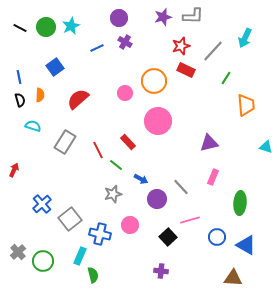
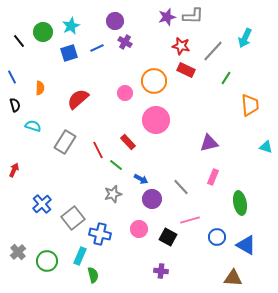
purple star at (163, 17): moved 4 px right
purple circle at (119, 18): moved 4 px left, 3 px down
green circle at (46, 27): moved 3 px left, 5 px down
black line at (20, 28): moved 1 px left, 13 px down; rotated 24 degrees clockwise
red star at (181, 46): rotated 30 degrees clockwise
blue square at (55, 67): moved 14 px right, 14 px up; rotated 18 degrees clockwise
blue line at (19, 77): moved 7 px left; rotated 16 degrees counterclockwise
orange semicircle at (40, 95): moved 7 px up
black semicircle at (20, 100): moved 5 px left, 5 px down
orange trapezoid at (246, 105): moved 4 px right
pink circle at (158, 121): moved 2 px left, 1 px up
purple circle at (157, 199): moved 5 px left
green ellipse at (240, 203): rotated 15 degrees counterclockwise
gray square at (70, 219): moved 3 px right, 1 px up
pink circle at (130, 225): moved 9 px right, 4 px down
black square at (168, 237): rotated 18 degrees counterclockwise
green circle at (43, 261): moved 4 px right
